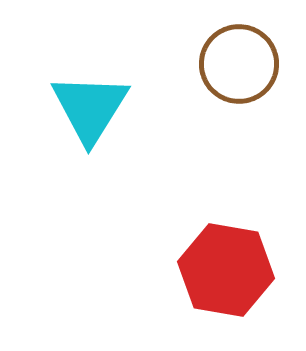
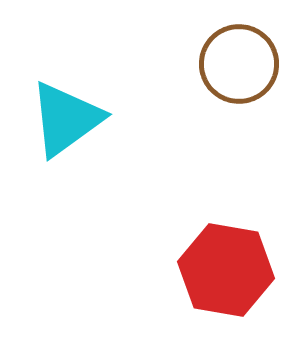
cyan triangle: moved 24 px left, 11 px down; rotated 22 degrees clockwise
